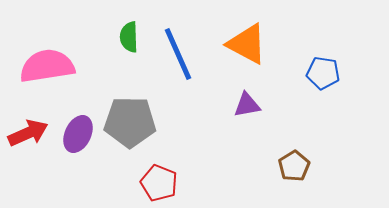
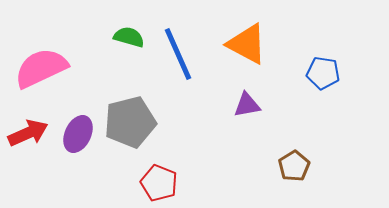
green semicircle: rotated 108 degrees clockwise
pink semicircle: moved 6 px left, 2 px down; rotated 16 degrees counterclockwise
gray pentagon: rotated 15 degrees counterclockwise
